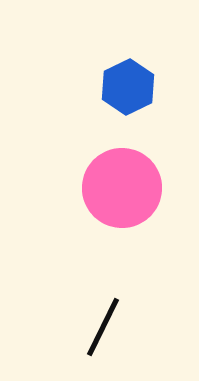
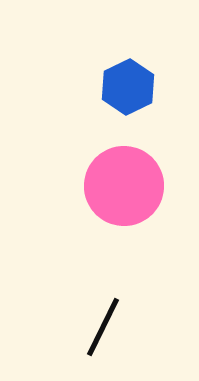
pink circle: moved 2 px right, 2 px up
